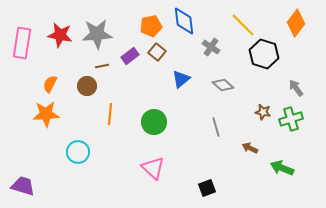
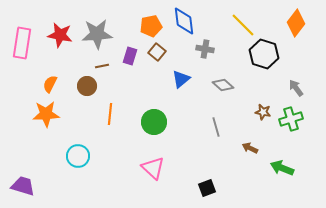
gray cross: moved 6 px left, 2 px down; rotated 24 degrees counterclockwise
purple rectangle: rotated 36 degrees counterclockwise
cyan circle: moved 4 px down
